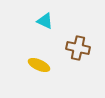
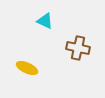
yellow ellipse: moved 12 px left, 3 px down
